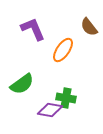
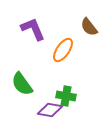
green semicircle: rotated 90 degrees clockwise
green cross: moved 2 px up
